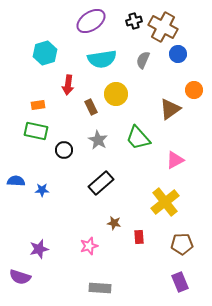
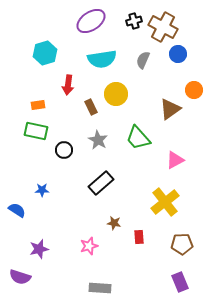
blue semicircle: moved 1 px right, 29 px down; rotated 30 degrees clockwise
